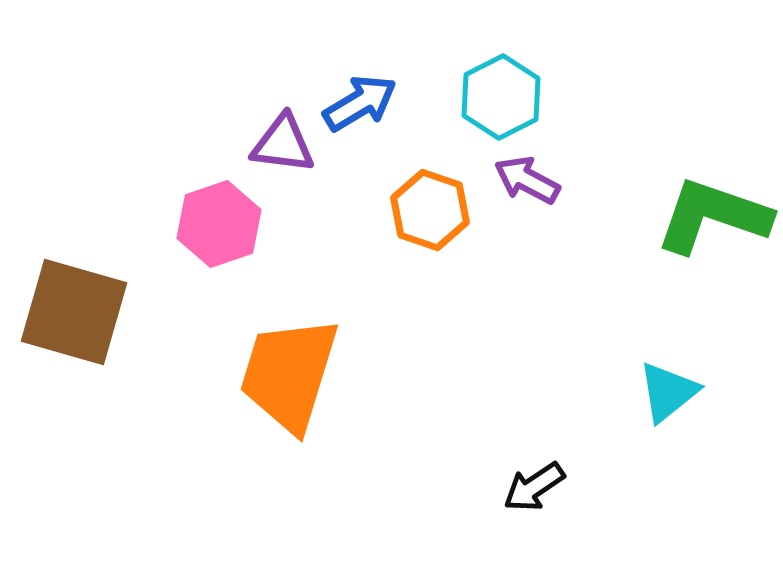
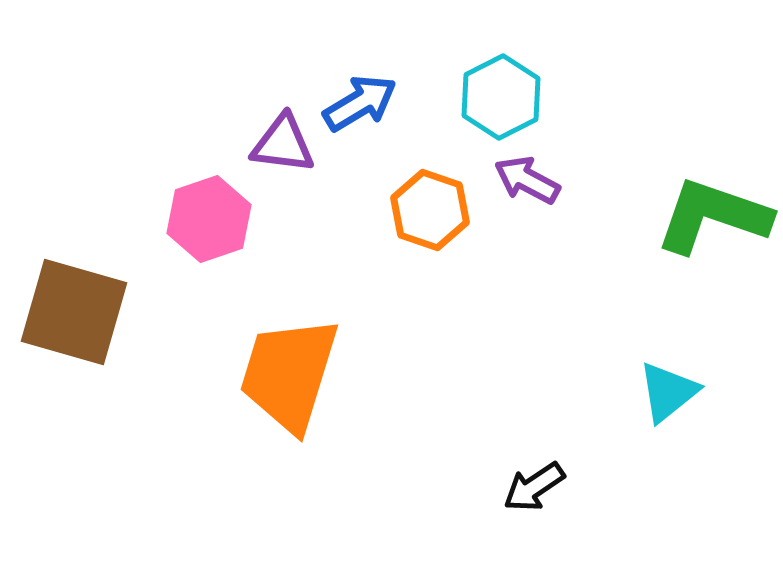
pink hexagon: moved 10 px left, 5 px up
